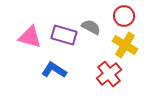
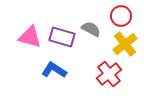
red circle: moved 3 px left
gray semicircle: moved 2 px down
purple rectangle: moved 2 px left, 2 px down
yellow cross: moved 1 px up; rotated 20 degrees clockwise
